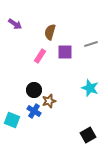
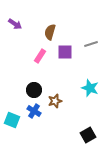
brown star: moved 6 px right
